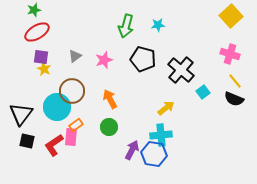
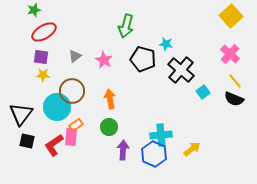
cyan star: moved 8 px right, 19 px down; rotated 16 degrees clockwise
red ellipse: moved 7 px right
pink cross: rotated 24 degrees clockwise
pink star: rotated 24 degrees counterclockwise
yellow star: moved 1 px left, 6 px down; rotated 24 degrees counterclockwise
orange arrow: rotated 18 degrees clockwise
yellow arrow: moved 26 px right, 41 px down
purple arrow: moved 9 px left; rotated 24 degrees counterclockwise
blue hexagon: rotated 15 degrees clockwise
